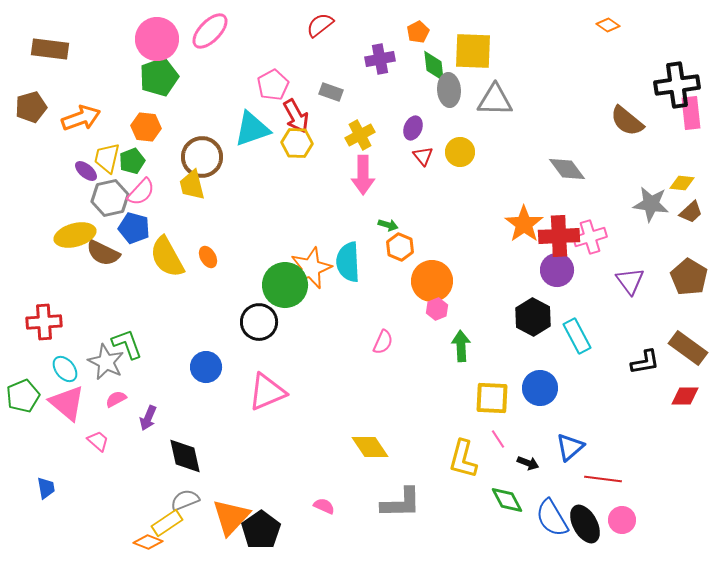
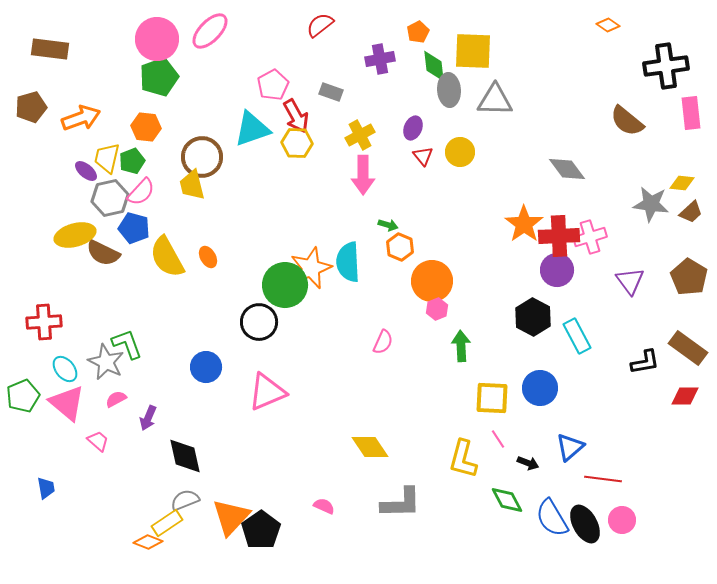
black cross at (677, 85): moved 11 px left, 19 px up
